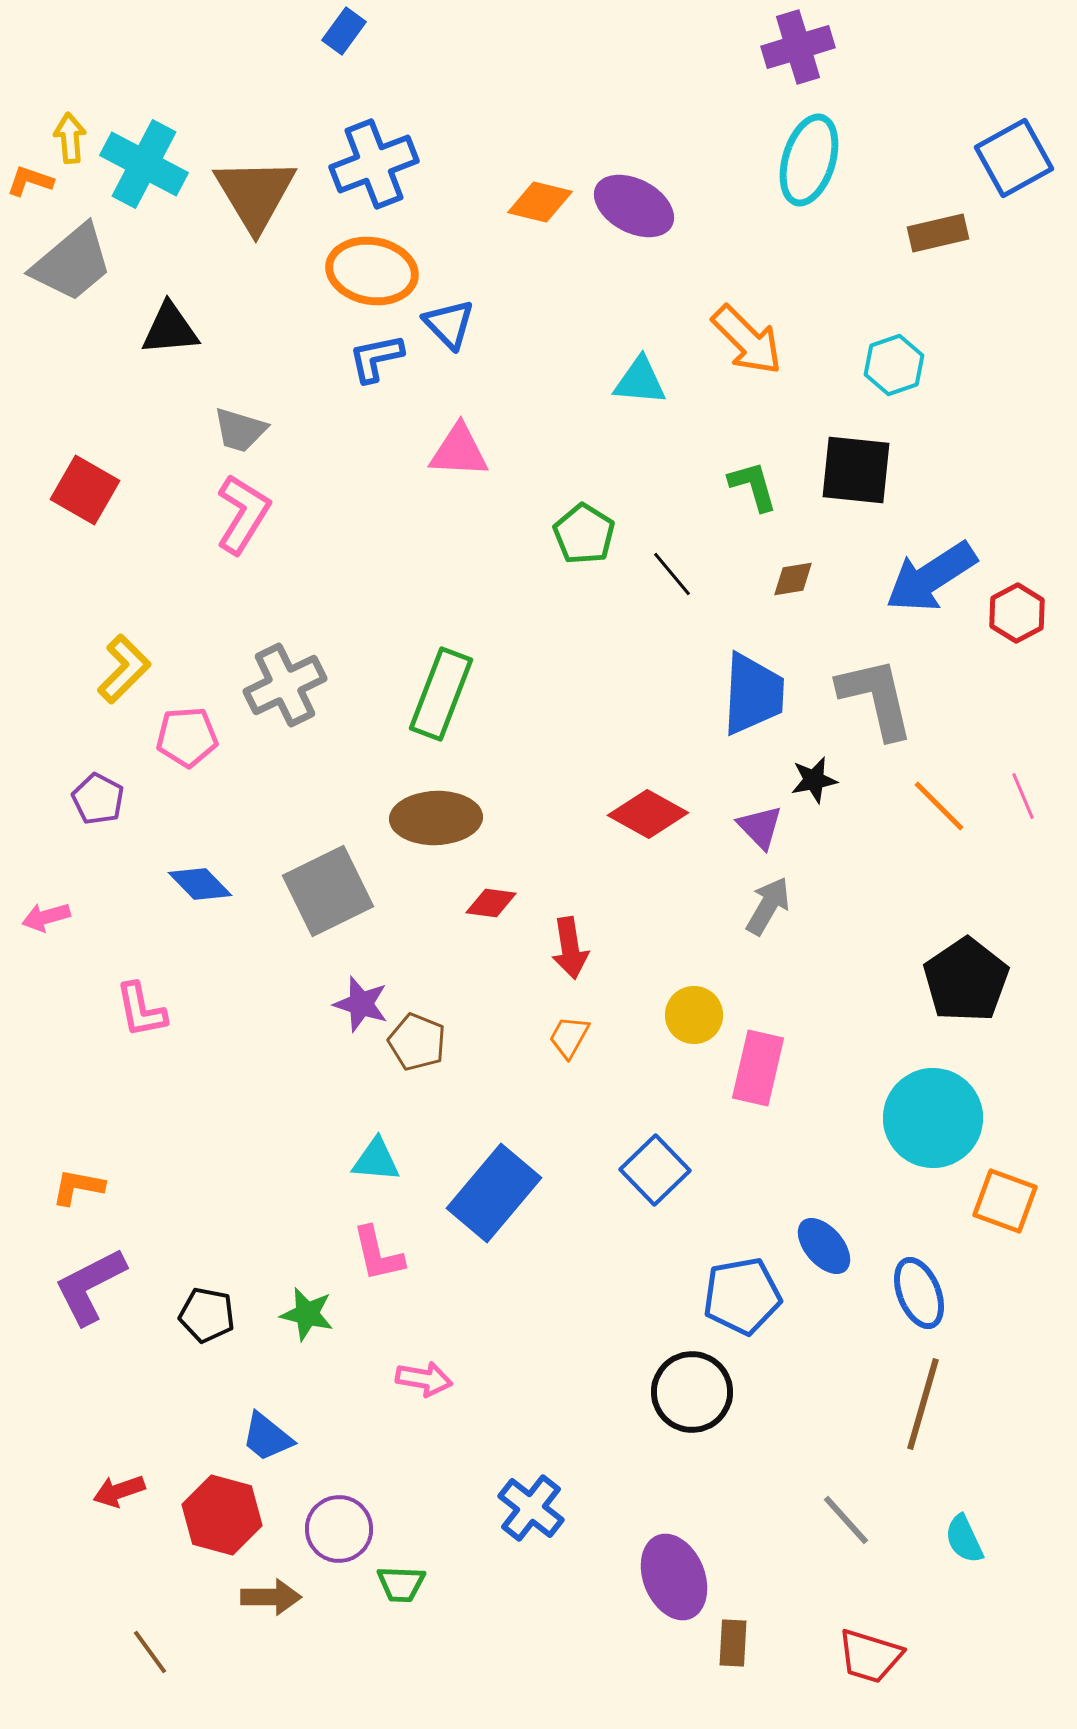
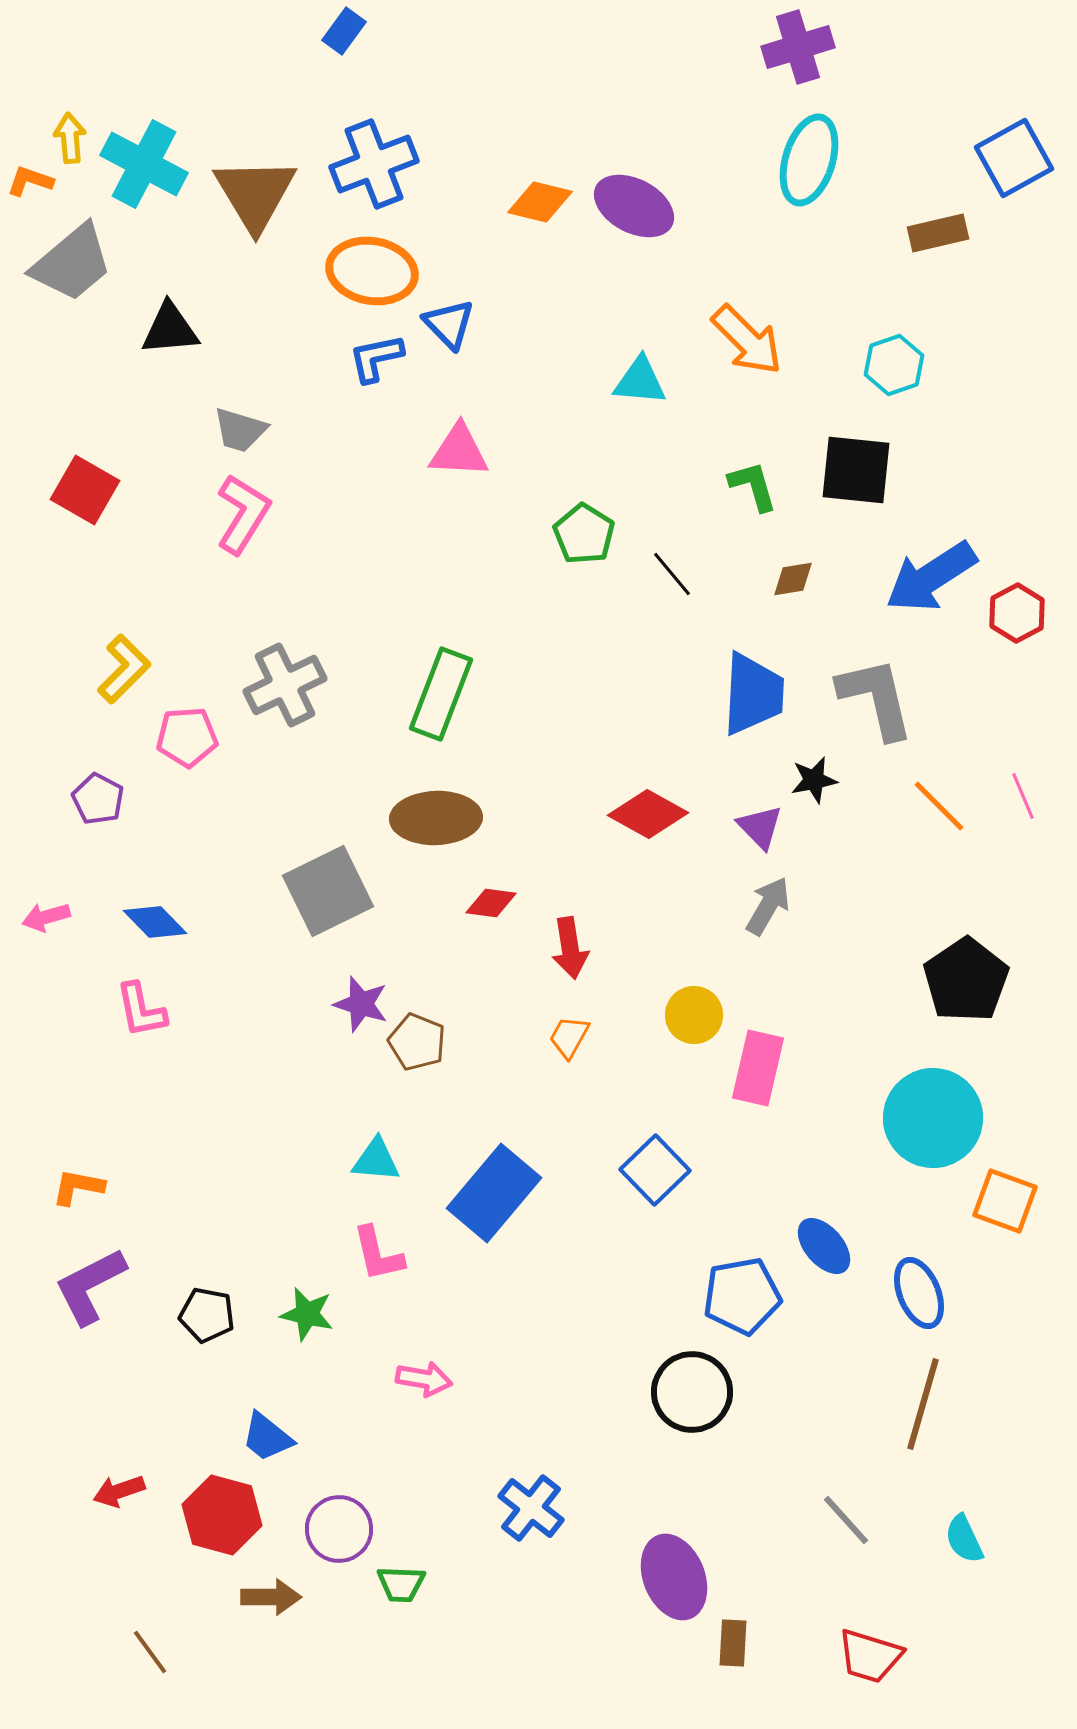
blue diamond at (200, 884): moved 45 px left, 38 px down
